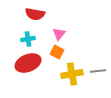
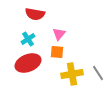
cyan cross: rotated 24 degrees counterclockwise
orange square: rotated 24 degrees counterclockwise
gray line: moved 2 px down; rotated 63 degrees clockwise
